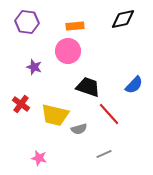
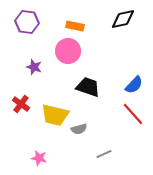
orange rectangle: rotated 18 degrees clockwise
red line: moved 24 px right
